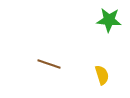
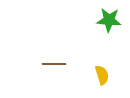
brown line: moved 5 px right; rotated 20 degrees counterclockwise
